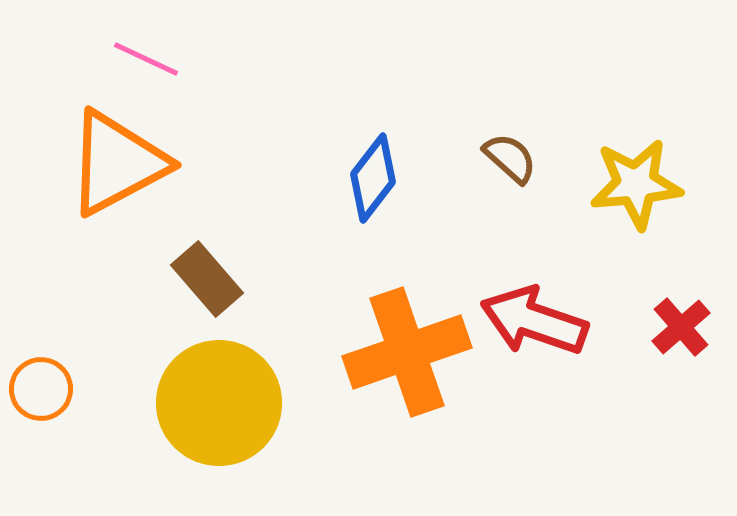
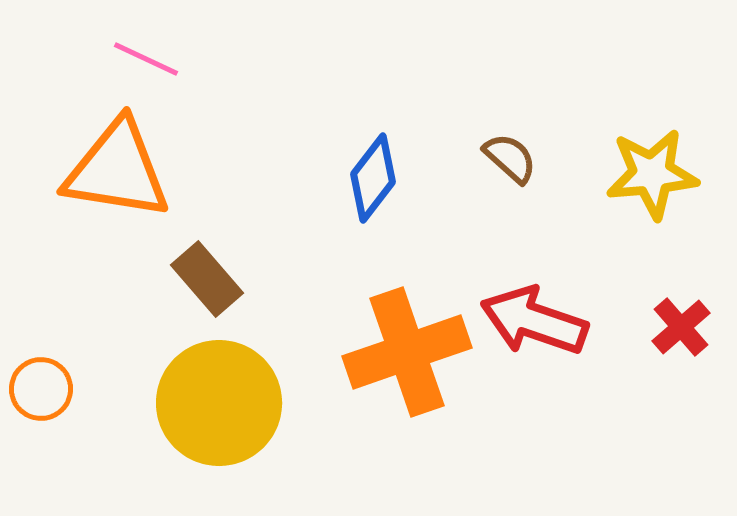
orange triangle: moved 7 px down; rotated 37 degrees clockwise
yellow star: moved 16 px right, 10 px up
